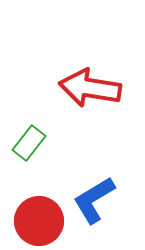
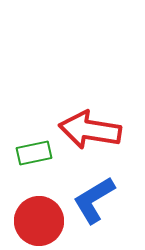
red arrow: moved 42 px down
green rectangle: moved 5 px right, 10 px down; rotated 40 degrees clockwise
